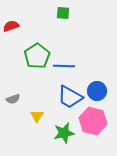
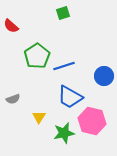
green square: rotated 24 degrees counterclockwise
red semicircle: rotated 119 degrees counterclockwise
blue line: rotated 20 degrees counterclockwise
blue circle: moved 7 px right, 15 px up
yellow triangle: moved 2 px right, 1 px down
pink hexagon: moved 1 px left
